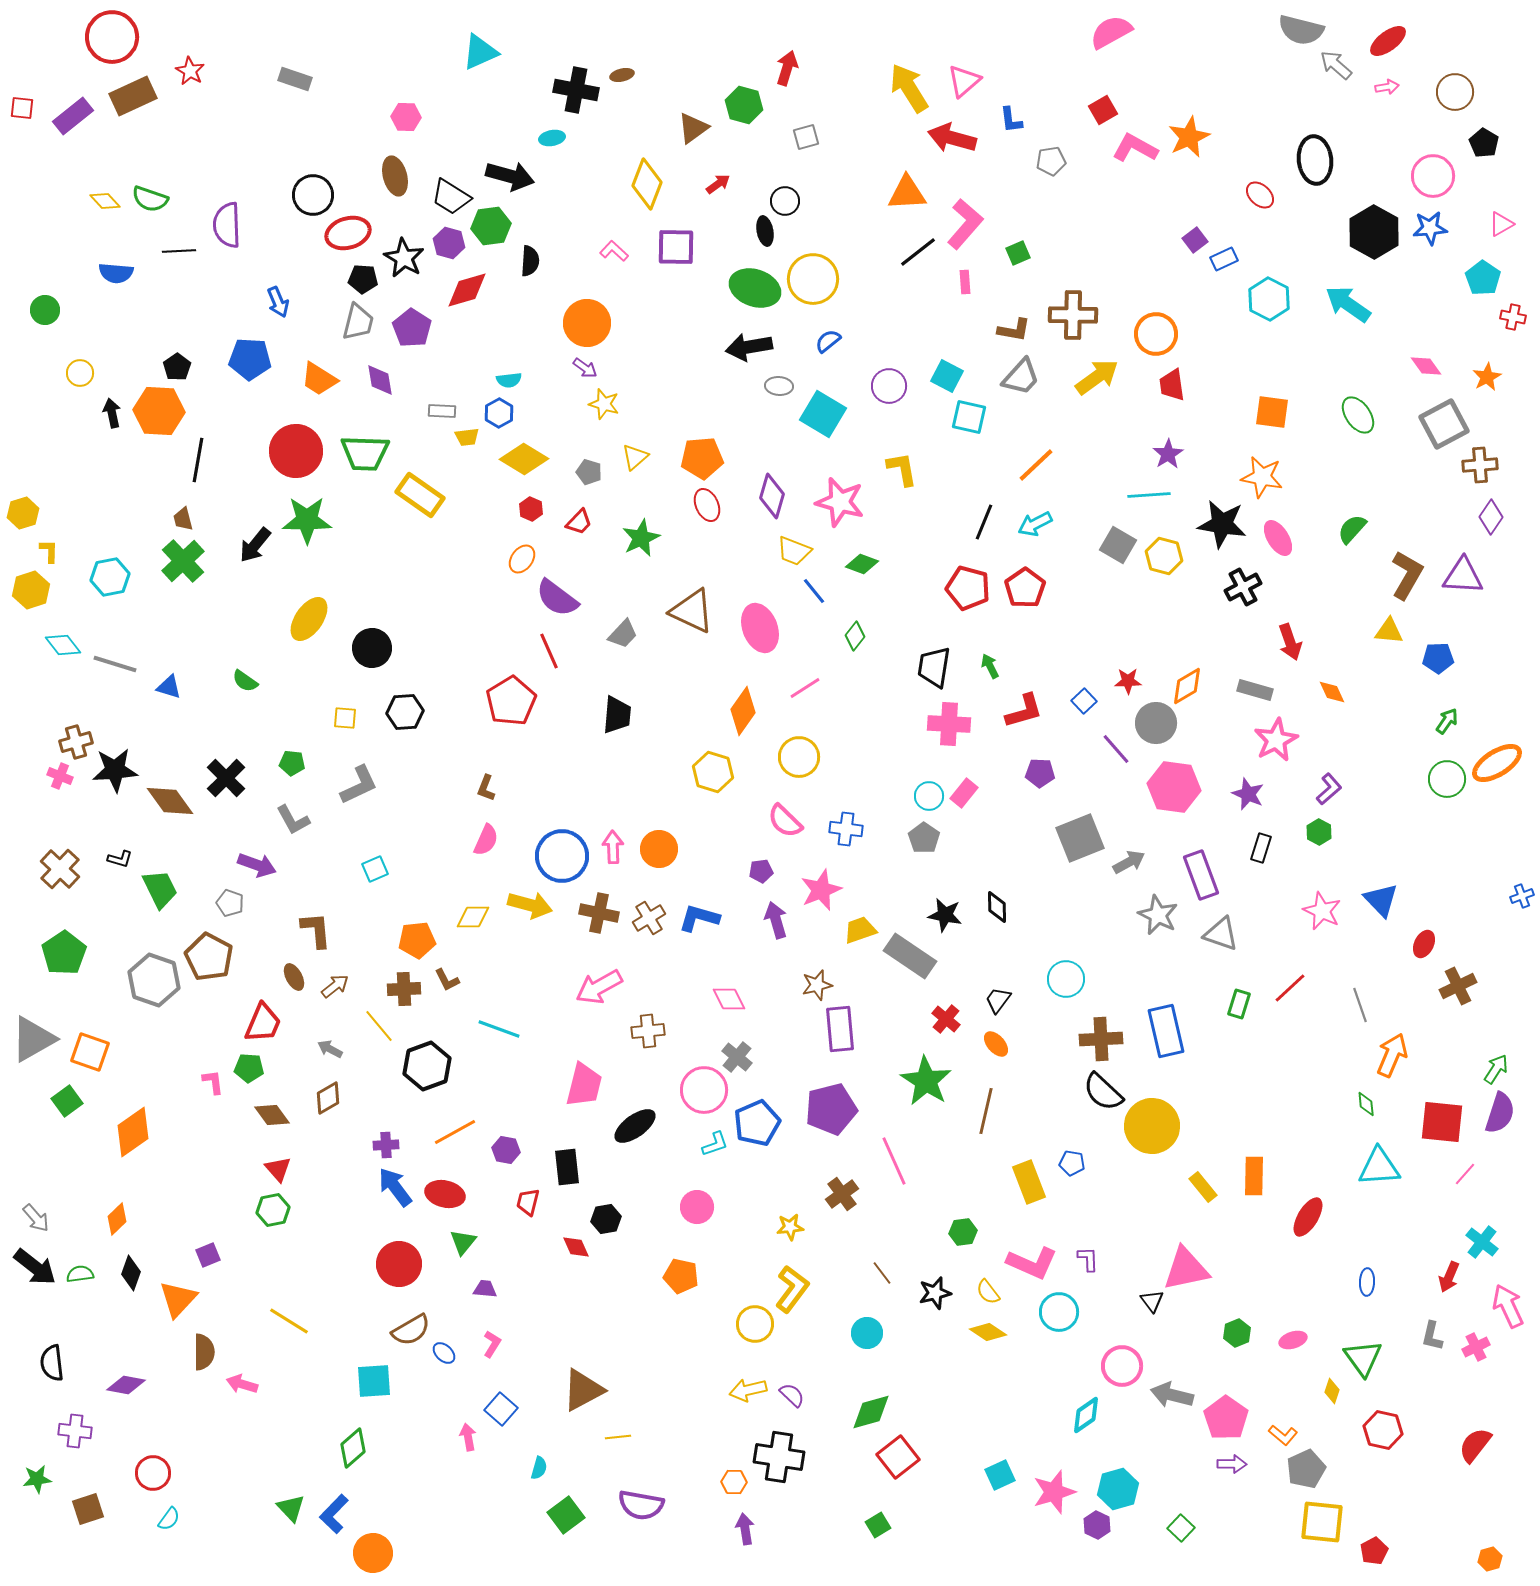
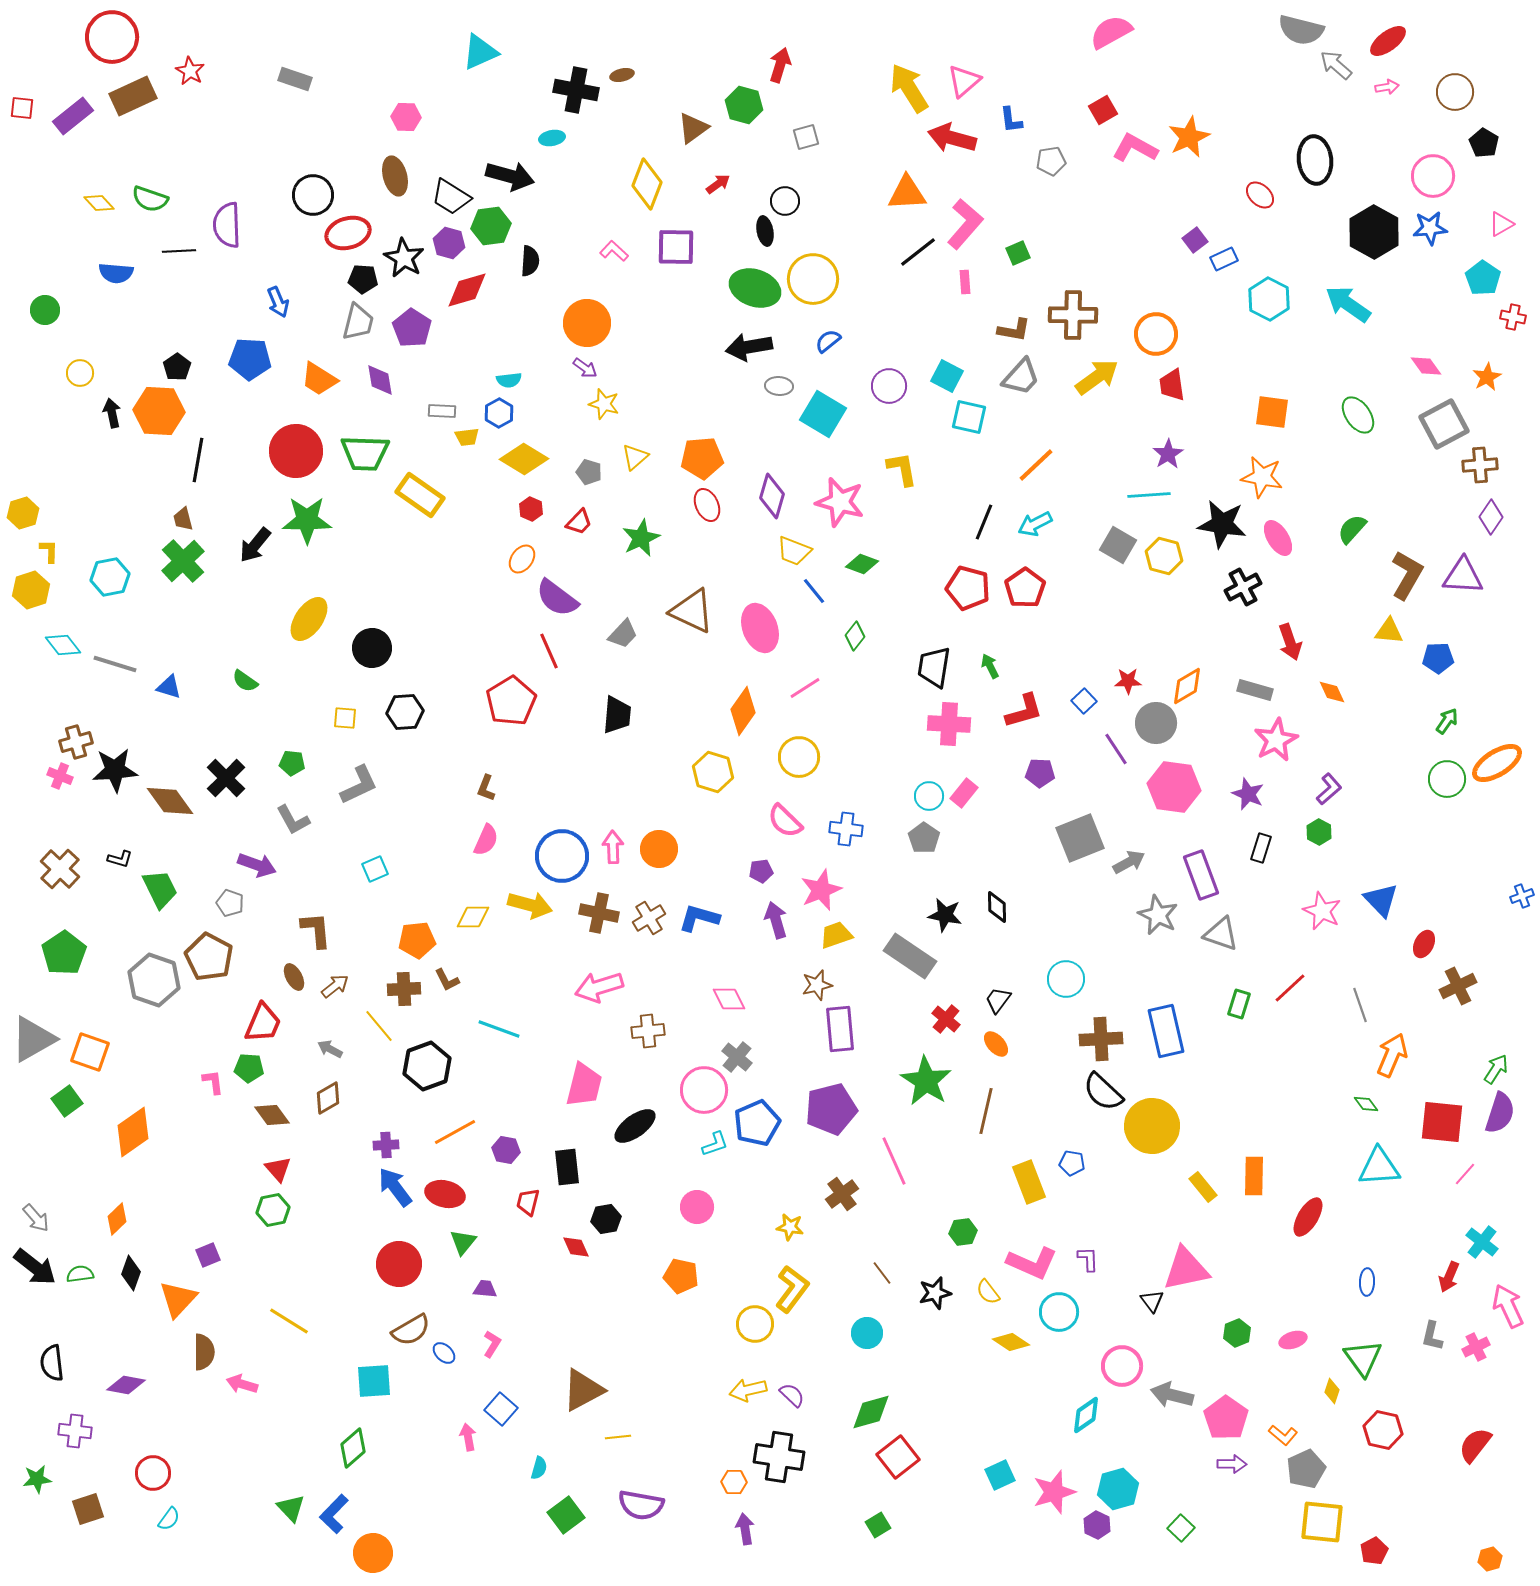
red arrow at (787, 68): moved 7 px left, 3 px up
yellow diamond at (105, 201): moved 6 px left, 2 px down
purple line at (1116, 749): rotated 8 degrees clockwise
yellow trapezoid at (860, 930): moved 24 px left, 5 px down
pink arrow at (599, 987): rotated 12 degrees clockwise
green diamond at (1366, 1104): rotated 30 degrees counterclockwise
yellow star at (790, 1227): rotated 16 degrees clockwise
yellow diamond at (988, 1332): moved 23 px right, 10 px down
